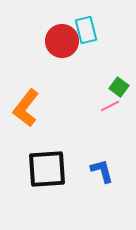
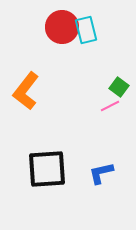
red circle: moved 14 px up
orange L-shape: moved 17 px up
blue L-shape: moved 1 px left, 2 px down; rotated 88 degrees counterclockwise
